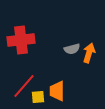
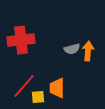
orange arrow: moved 1 px left, 2 px up; rotated 12 degrees counterclockwise
orange trapezoid: moved 3 px up
